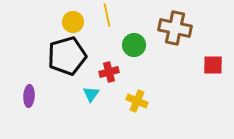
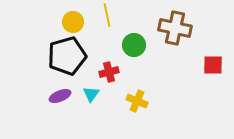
purple ellipse: moved 31 px right; rotated 65 degrees clockwise
